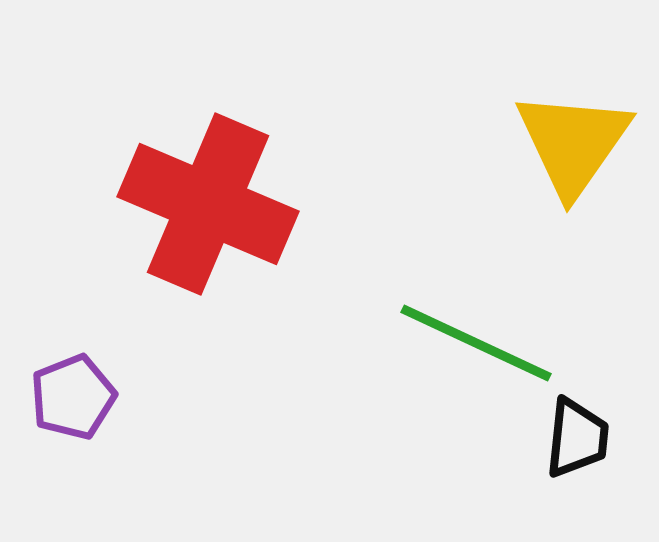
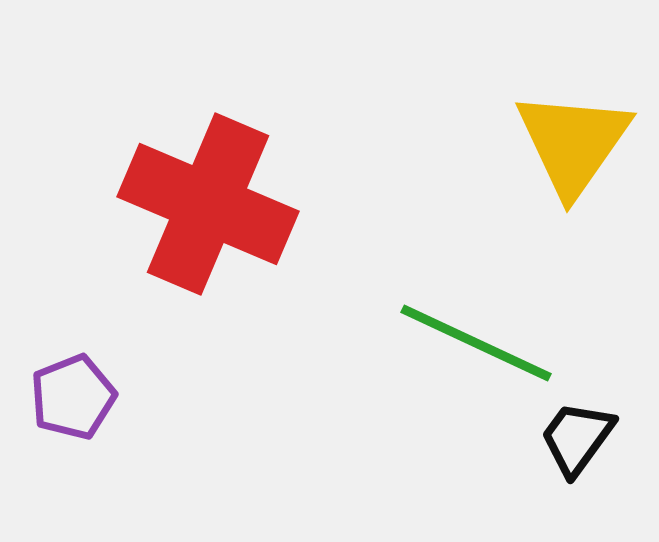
black trapezoid: rotated 150 degrees counterclockwise
